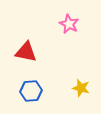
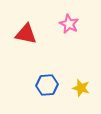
red triangle: moved 18 px up
blue hexagon: moved 16 px right, 6 px up
